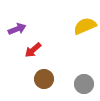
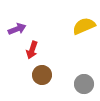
yellow semicircle: moved 1 px left
red arrow: moved 1 px left; rotated 30 degrees counterclockwise
brown circle: moved 2 px left, 4 px up
